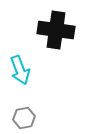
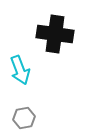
black cross: moved 1 px left, 4 px down
